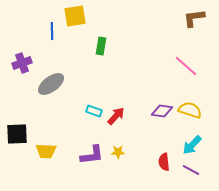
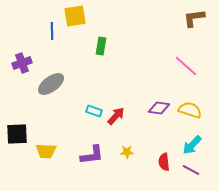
purple diamond: moved 3 px left, 3 px up
yellow star: moved 9 px right
